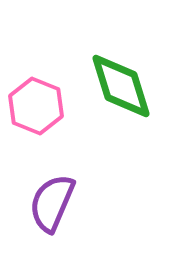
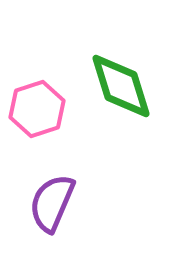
pink hexagon: moved 1 px right, 3 px down; rotated 20 degrees clockwise
